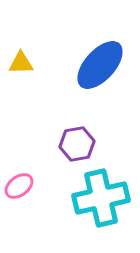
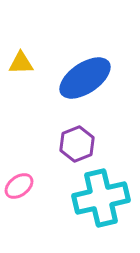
blue ellipse: moved 15 px left, 13 px down; rotated 14 degrees clockwise
purple hexagon: rotated 12 degrees counterclockwise
